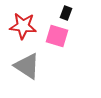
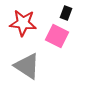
red star: moved 3 px up
pink square: rotated 10 degrees clockwise
